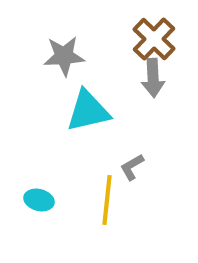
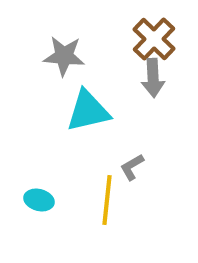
gray star: rotated 9 degrees clockwise
